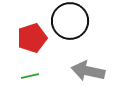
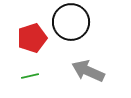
black circle: moved 1 px right, 1 px down
gray arrow: rotated 12 degrees clockwise
